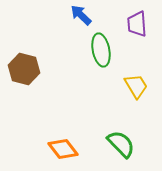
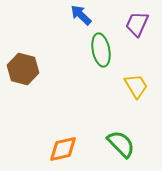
purple trapezoid: rotated 28 degrees clockwise
brown hexagon: moved 1 px left
orange diamond: rotated 64 degrees counterclockwise
